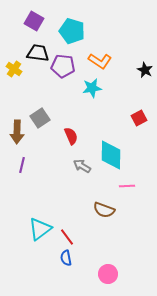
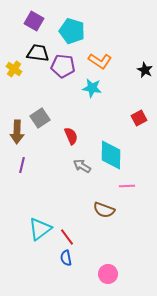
cyan star: rotated 18 degrees clockwise
